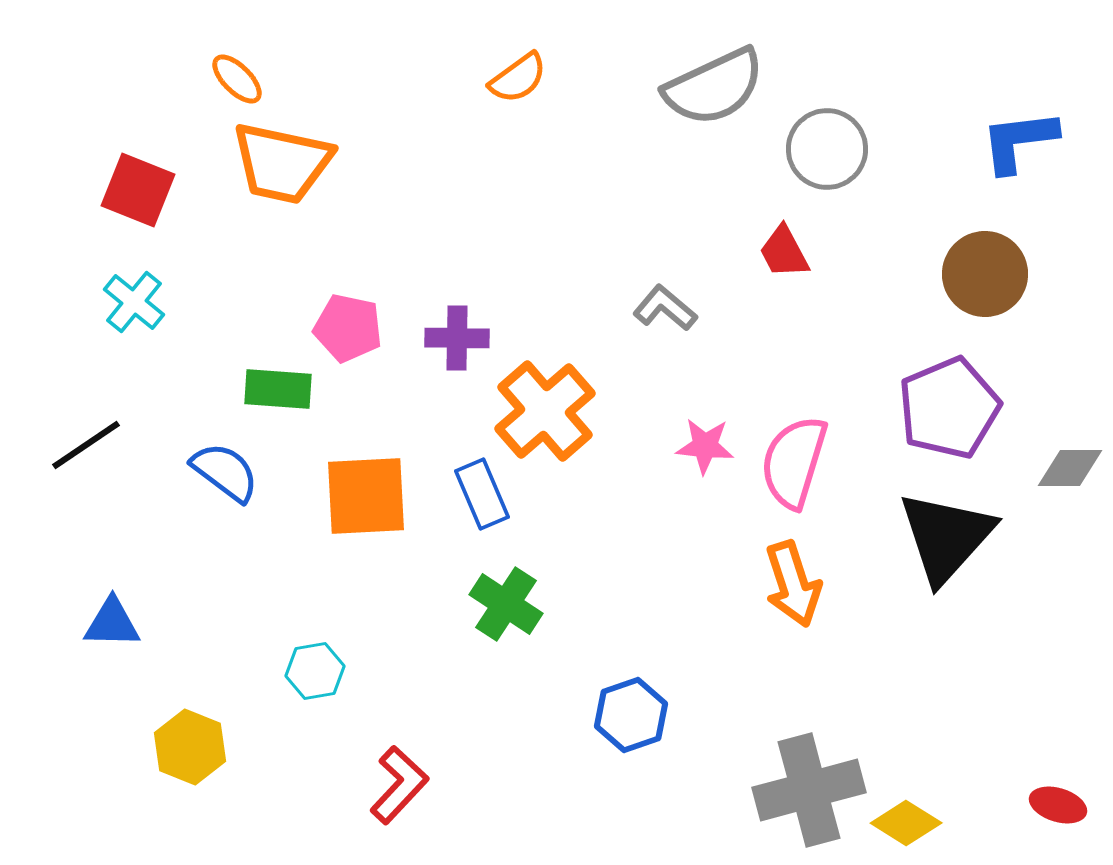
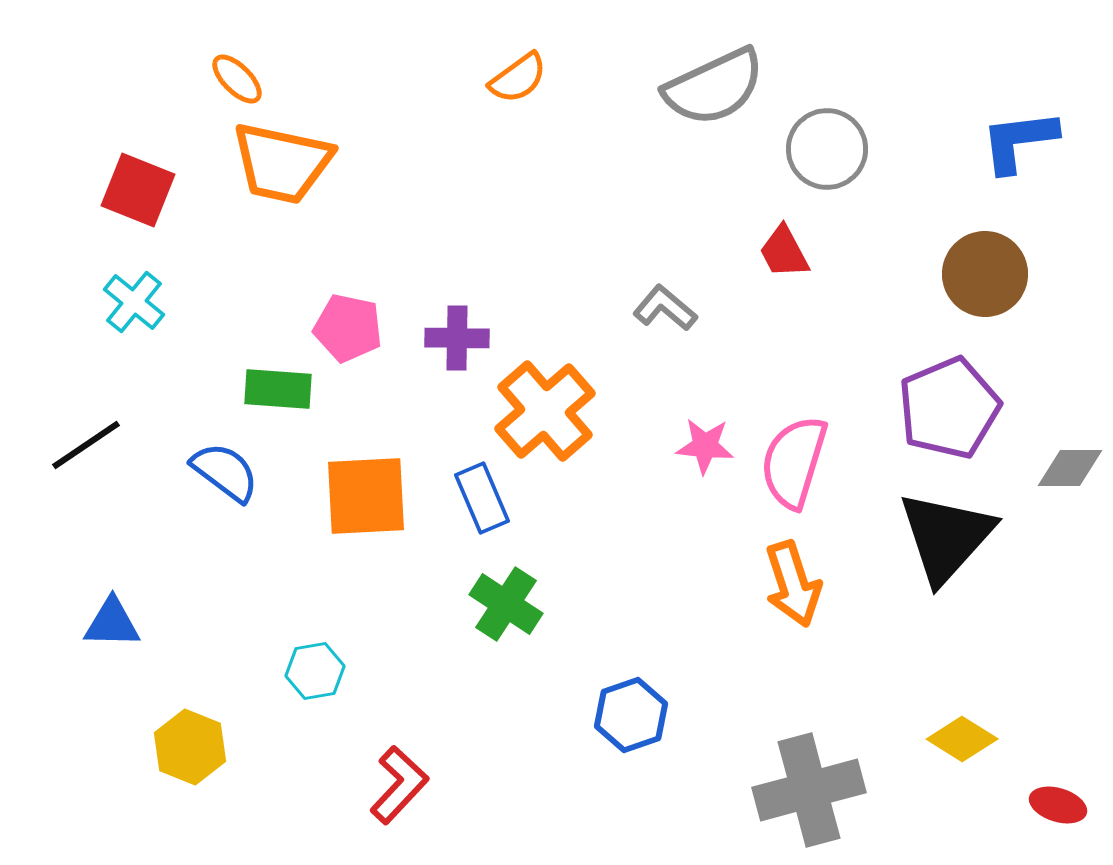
blue rectangle: moved 4 px down
yellow diamond: moved 56 px right, 84 px up
